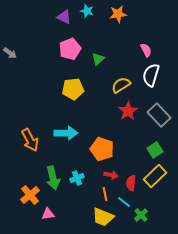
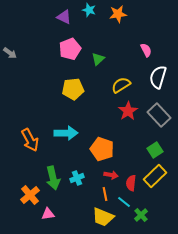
cyan star: moved 2 px right, 1 px up
white semicircle: moved 7 px right, 2 px down
